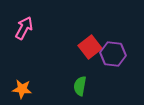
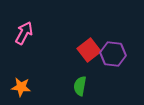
pink arrow: moved 5 px down
red square: moved 1 px left, 3 px down
orange star: moved 1 px left, 2 px up
